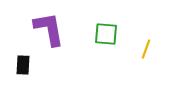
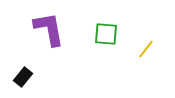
yellow line: rotated 18 degrees clockwise
black rectangle: moved 12 px down; rotated 36 degrees clockwise
